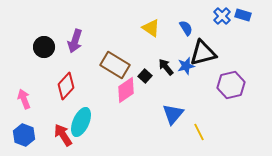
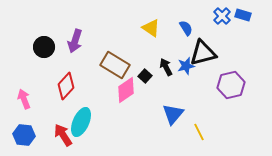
black arrow: rotated 12 degrees clockwise
blue hexagon: rotated 15 degrees counterclockwise
